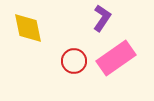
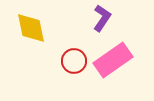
yellow diamond: moved 3 px right
pink rectangle: moved 3 px left, 2 px down
